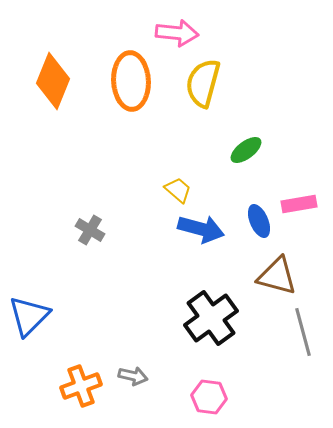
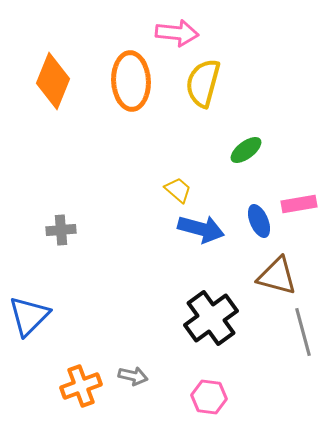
gray cross: moved 29 px left; rotated 36 degrees counterclockwise
